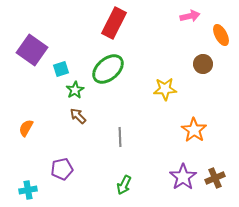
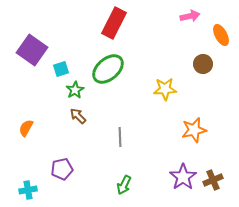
orange star: rotated 25 degrees clockwise
brown cross: moved 2 px left, 2 px down
